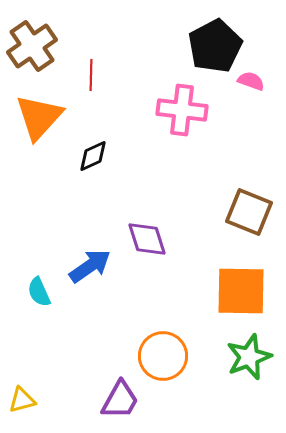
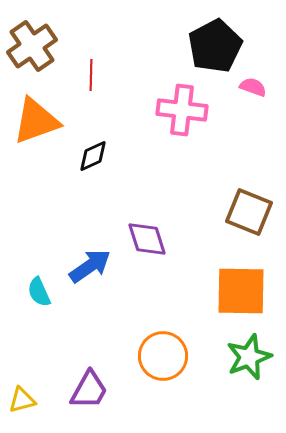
pink semicircle: moved 2 px right, 6 px down
orange triangle: moved 3 px left, 4 px down; rotated 28 degrees clockwise
purple trapezoid: moved 31 px left, 10 px up
